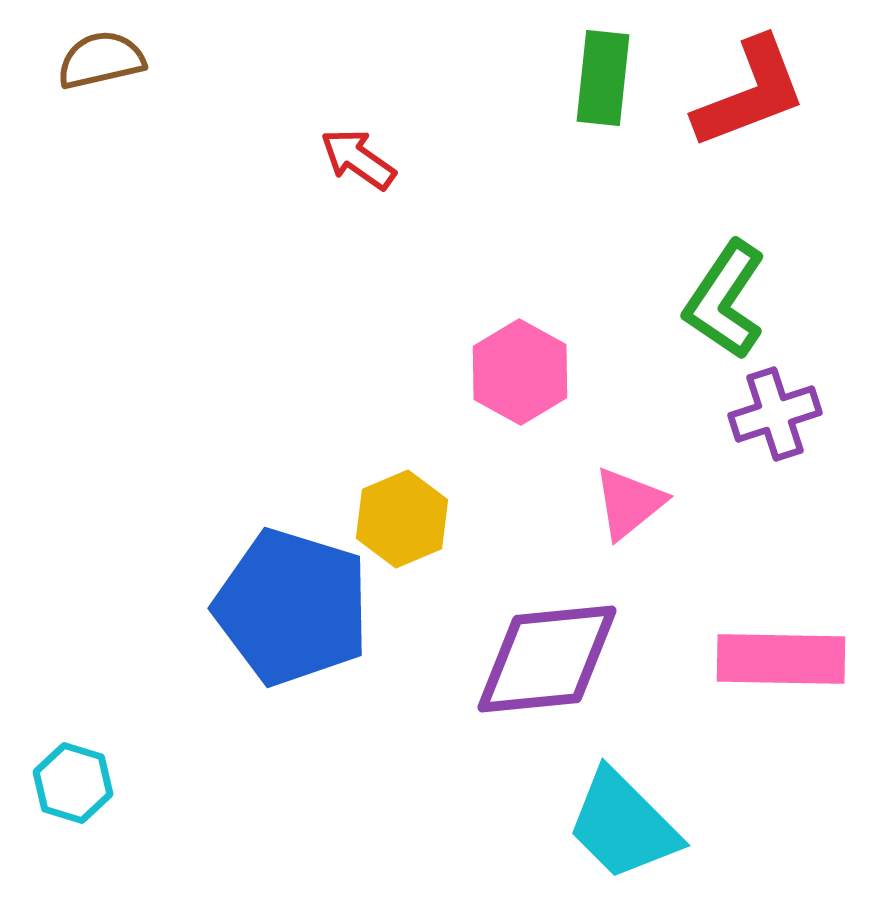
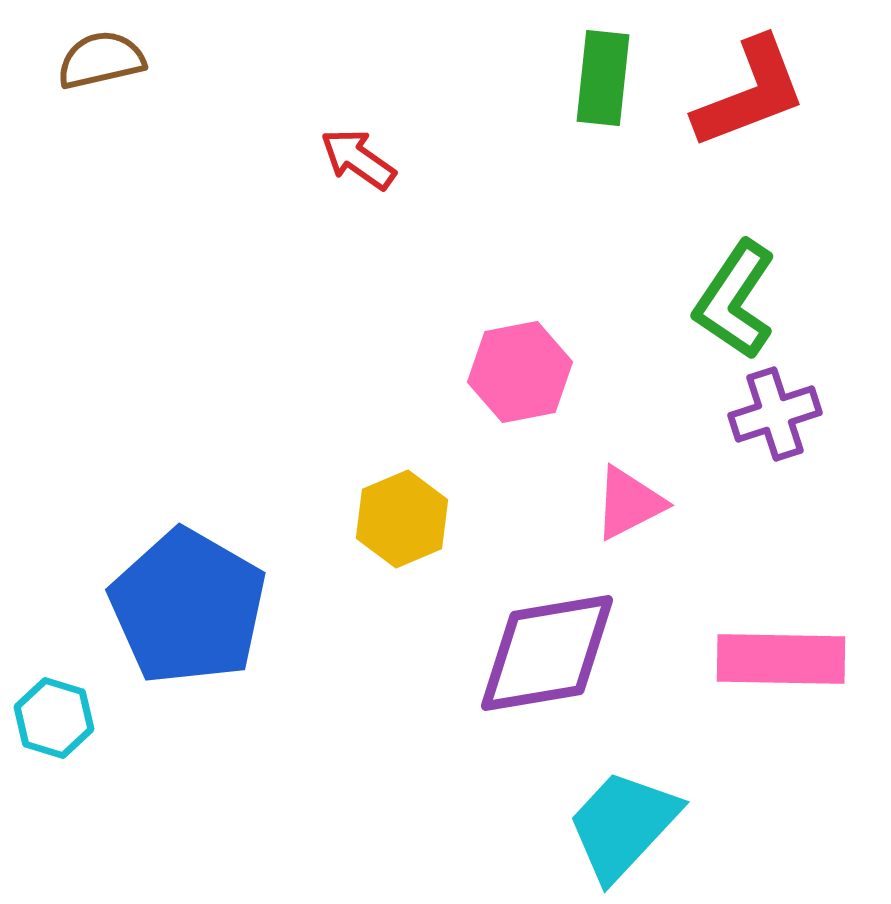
green L-shape: moved 10 px right
pink hexagon: rotated 20 degrees clockwise
pink triangle: rotated 12 degrees clockwise
blue pentagon: moved 104 px left; rotated 13 degrees clockwise
purple diamond: moved 6 px up; rotated 4 degrees counterclockwise
cyan hexagon: moved 19 px left, 65 px up
cyan trapezoid: rotated 88 degrees clockwise
